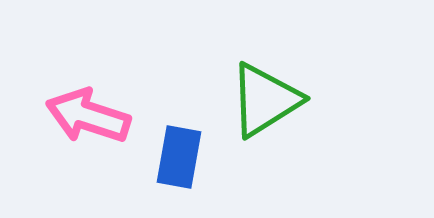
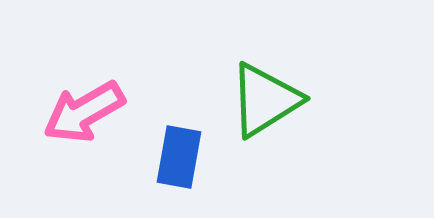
pink arrow: moved 4 px left, 4 px up; rotated 48 degrees counterclockwise
